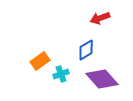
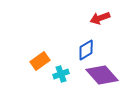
purple diamond: moved 4 px up
